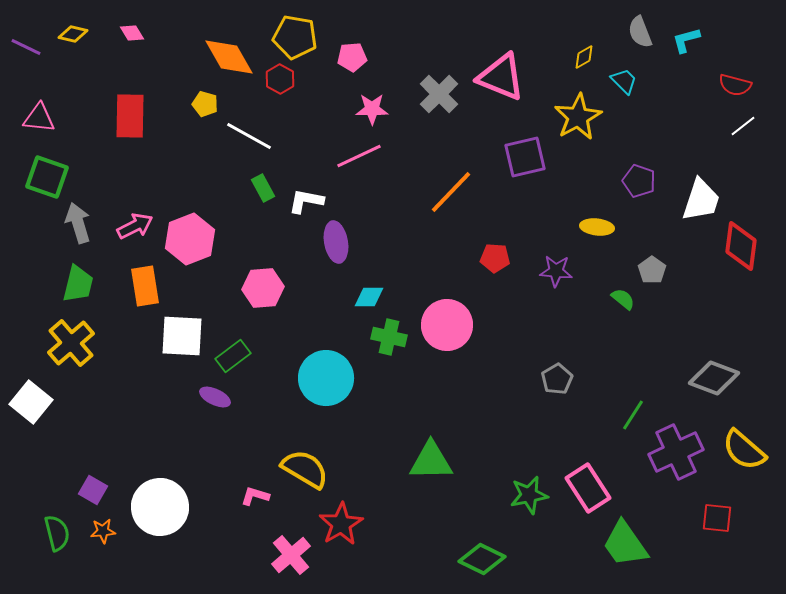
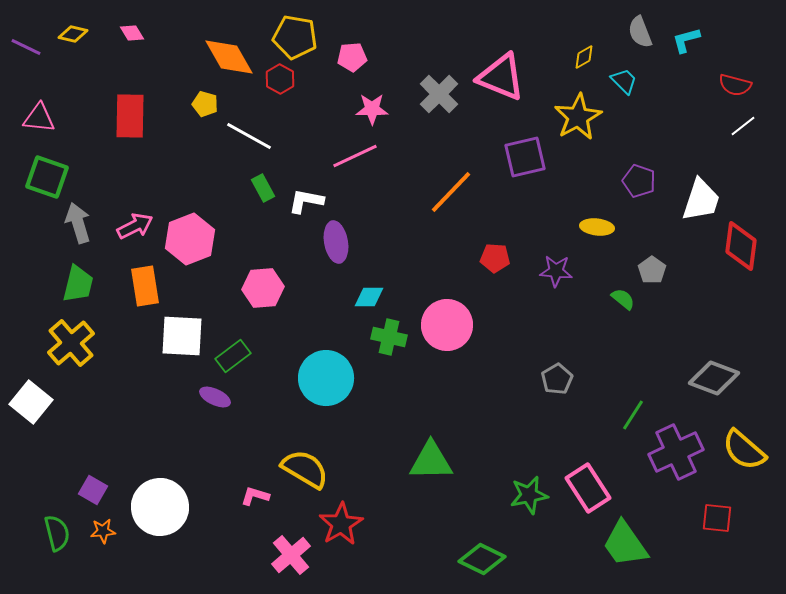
pink line at (359, 156): moved 4 px left
